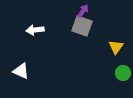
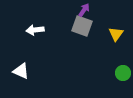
purple arrow: moved 1 px right, 1 px up
yellow triangle: moved 13 px up
